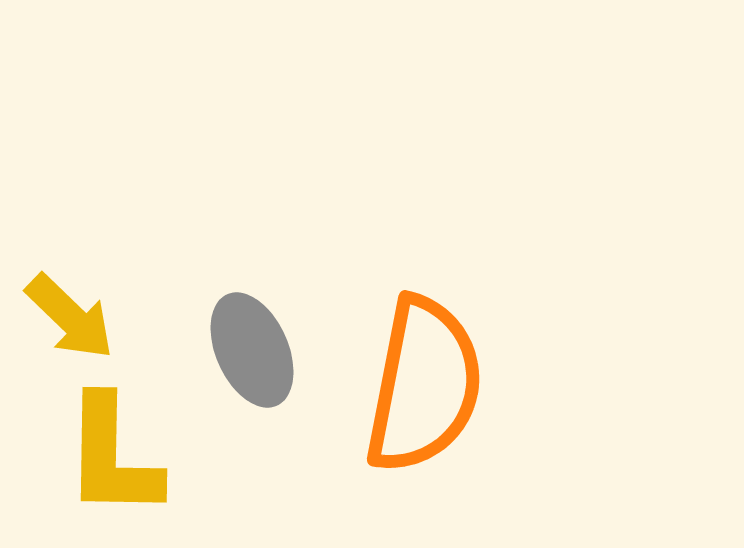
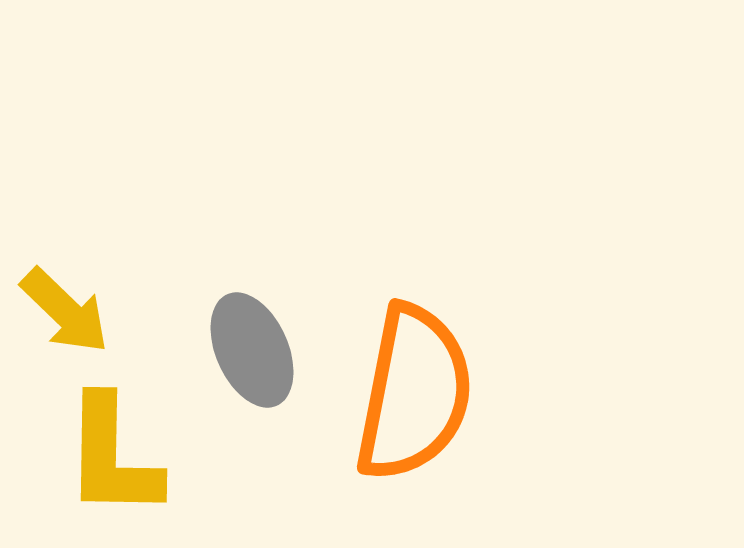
yellow arrow: moved 5 px left, 6 px up
orange semicircle: moved 10 px left, 8 px down
